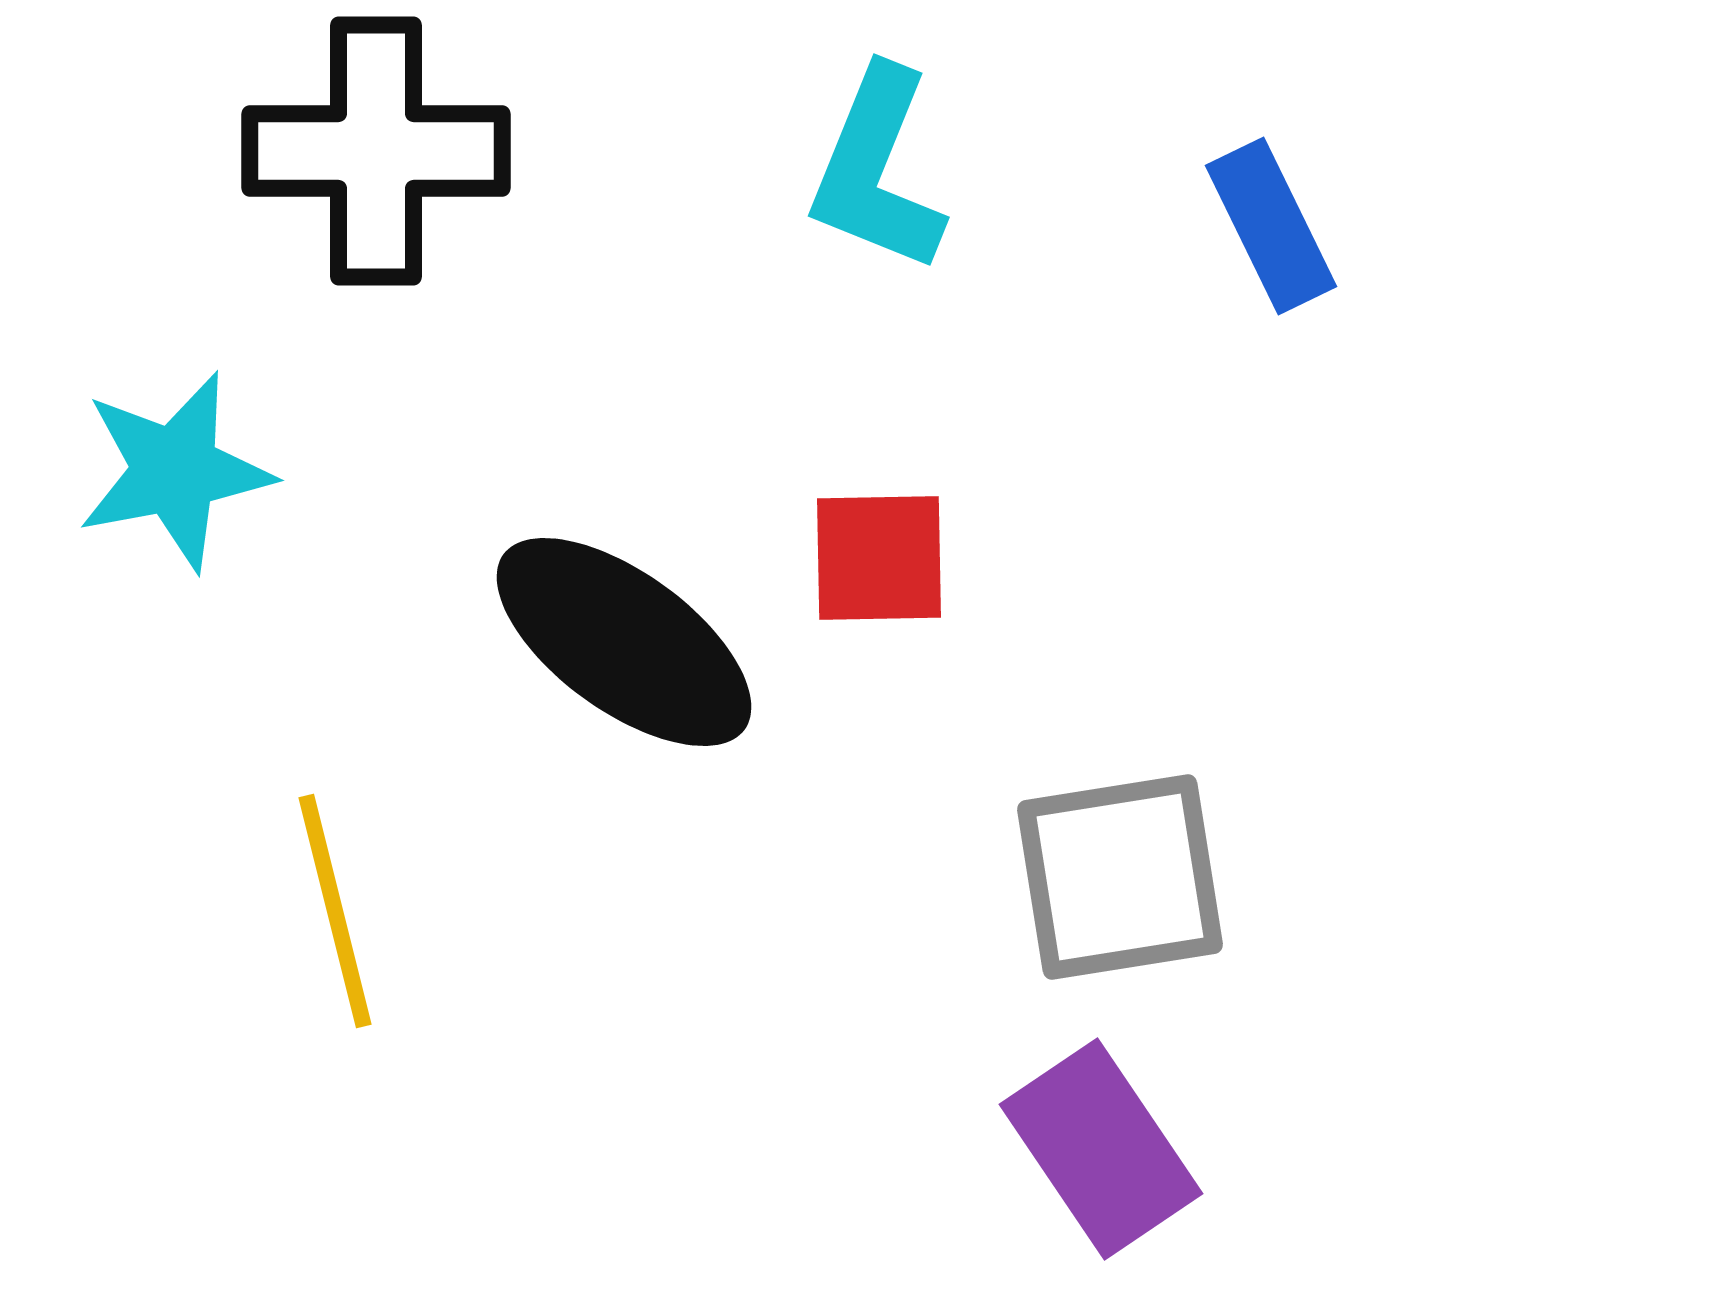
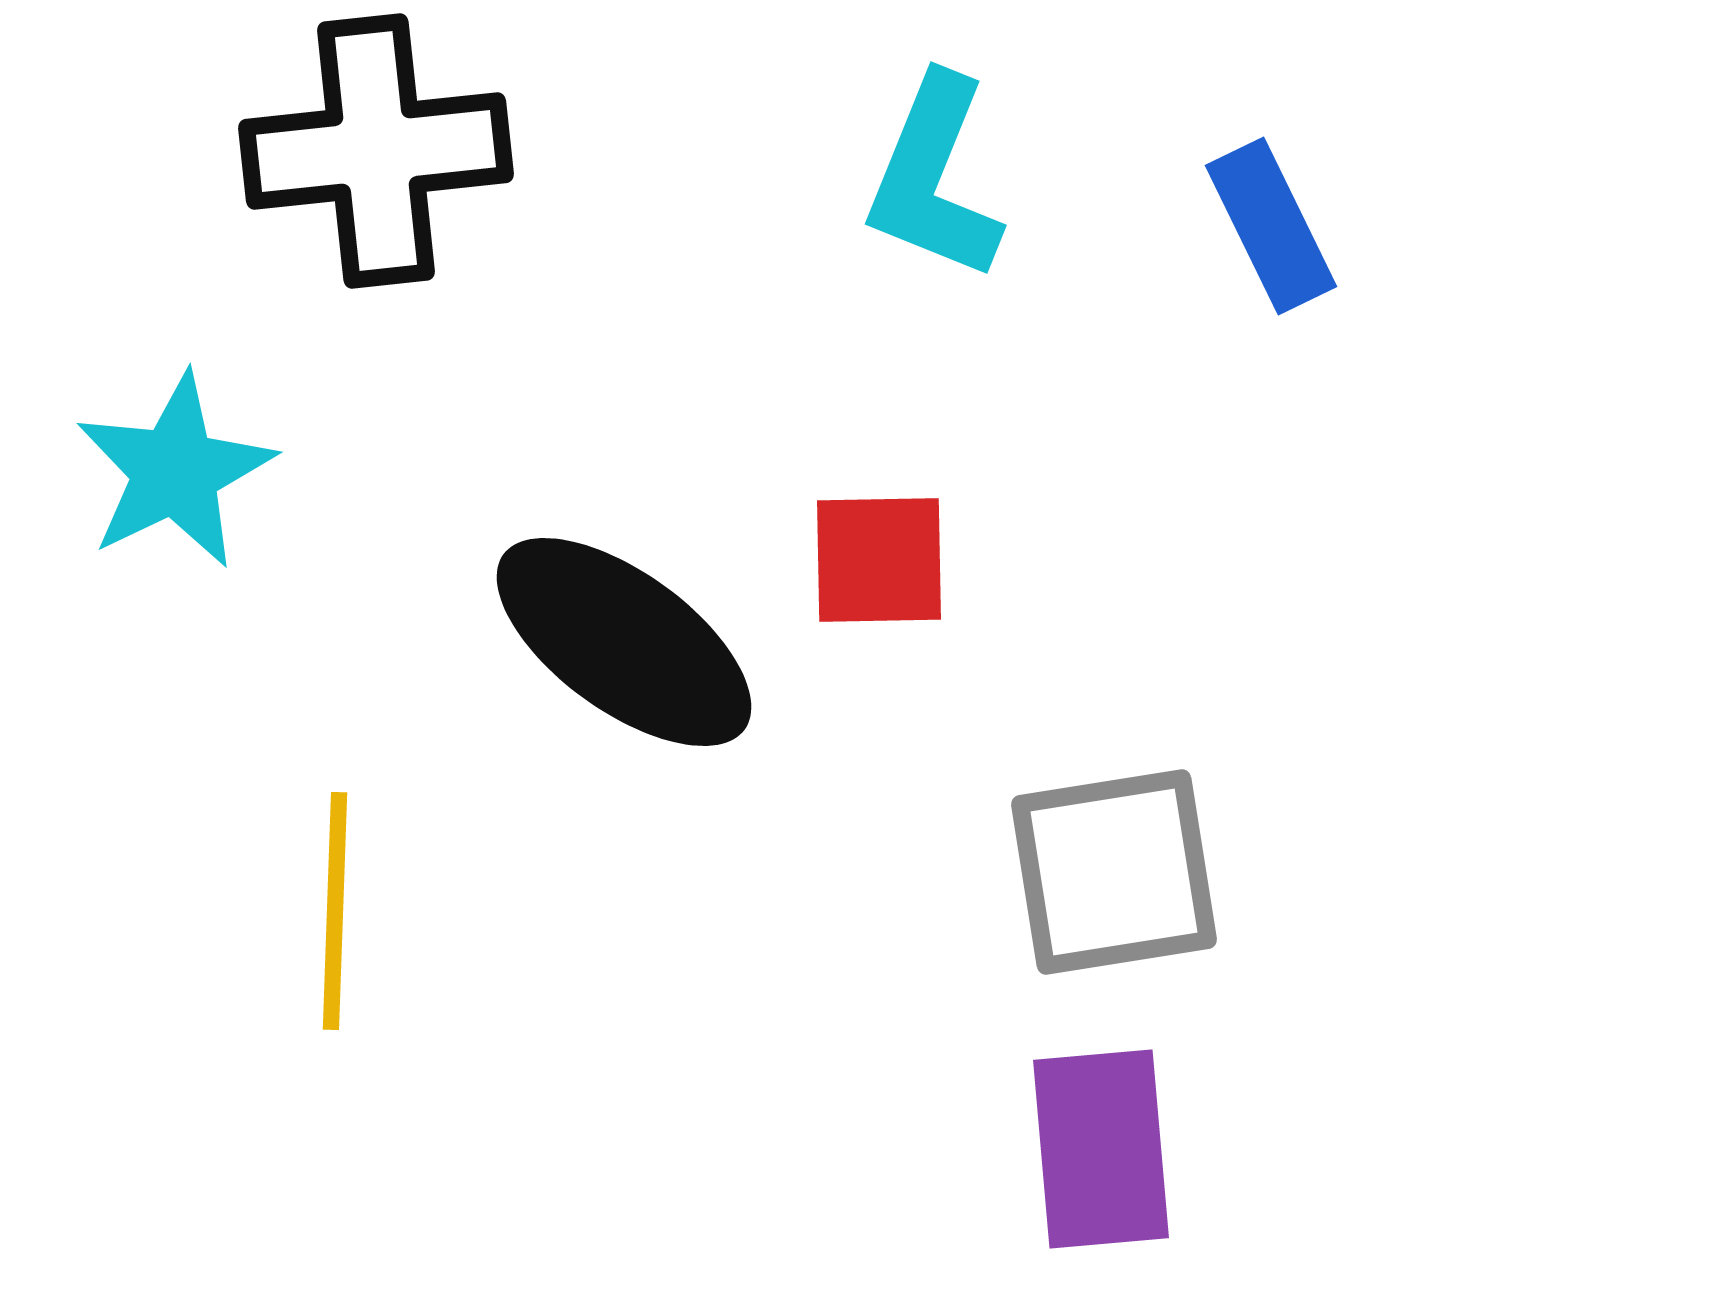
black cross: rotated 6 degrees counterclockwise
cyan L-shape: moved 57 px right, 8 px down
cyan star: rotated 15 degrees counterclockwise
red square: moved 2 px down
gray square: moved 6 px left, 5 px up
yellow line: rotated 16 degrees clockwise
purple rectangle: rotated 29 degrees clockwise
